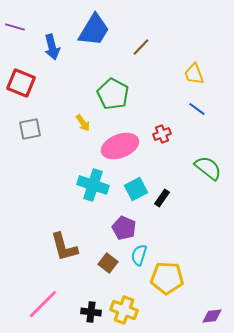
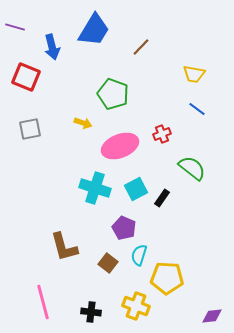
yellow trapezoid: rotated 60 degrees counterclockwise
red square: moved 5 px right, 6 px up
green pentagon: rotated 8 degrees counterclockwise
yellow arrow: rotated 36 degrees counterclockwise
green semicircle: moved 16 px left
cyan cross: moved 2 px right, 3 px down
pink line: moved 2 px up; rotated 60 degrees counterclockwise
yellow cross: moved 12 px right, 4 px up
